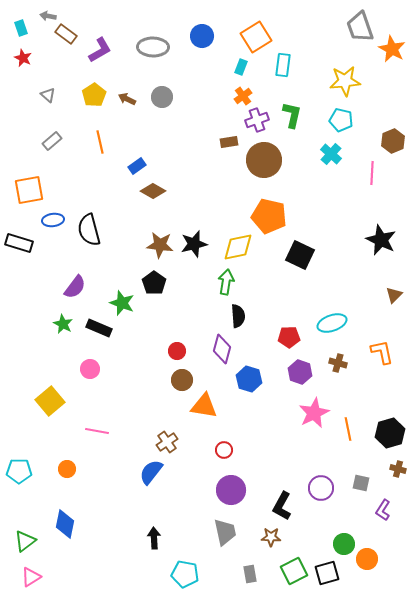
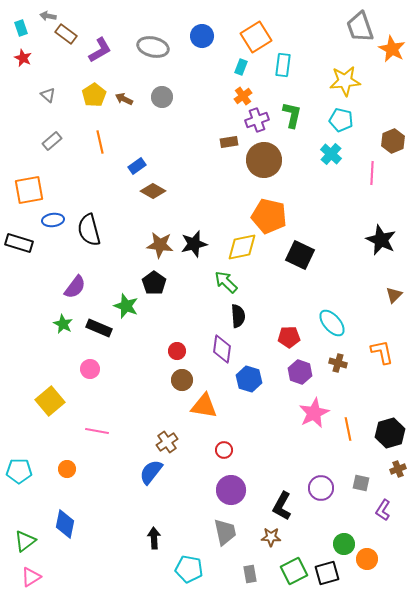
gray ellipse at (153, 47): rotated 12 degrees clockwise
brown arrow at (127, 99): moved 3 px left
yellow diamond at (238, 247): moved 4 px right
green arrow at (226, 282): rotated 55 degrees counterclockwise
green star at (122, 303): moved 4 px right, 3 px down
cyan ellipse at (332, 323): rotated 68 degrees clockwise
purple diamond at (222, 349): rotated 8 degrees counterclockwise
brown cross at (398, 469): rotated 35 degrees counterclockwise
cyan pentagon at (185, 574): moved 4 px right, 5 px up
